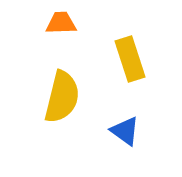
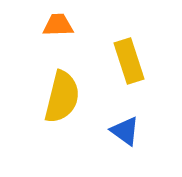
orange trapezoid: moved 3 px left, 2 px down
yellow rectangle: moved 1 px left, 2 px down
